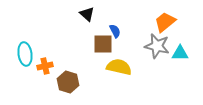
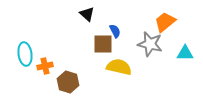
gray star: moved 7 px left, 2 px up
cyan triangle: moved 5 px right
